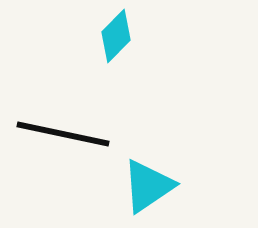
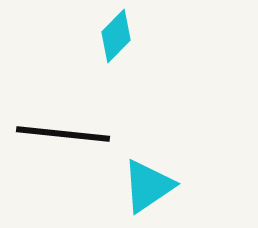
black line: rotated 6 degrees counterclockwise
